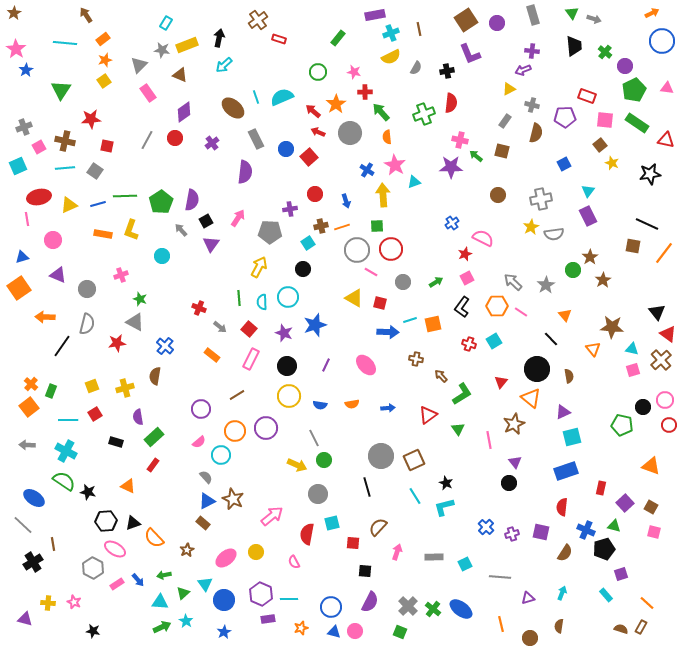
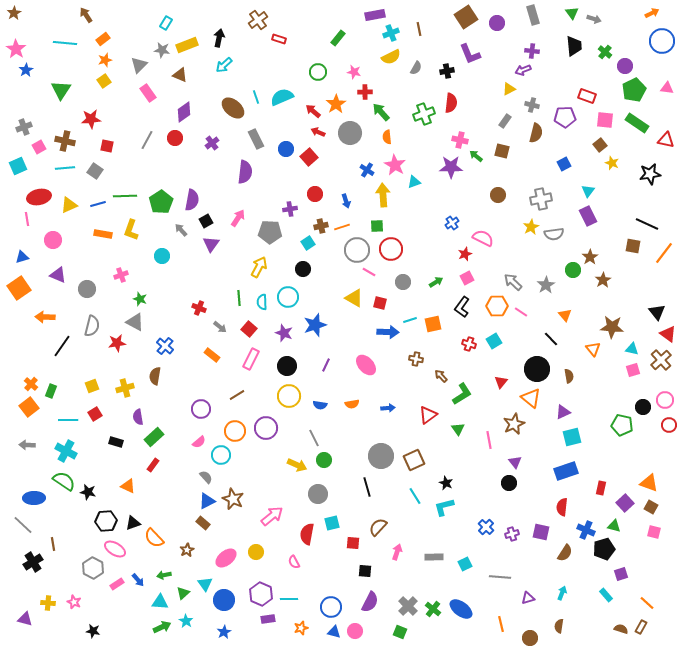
brown square at (466, 20): moved 3 px up
pink line at (371, 272): moved 2 px left
gray semicircle at (87, 324): moved 5 px right, 2 px down
orange triangle at (651, 466): moved 2 px left, 17 px down
blue ellipse at (34, 498): rotated 35 degrees counterclockwise
